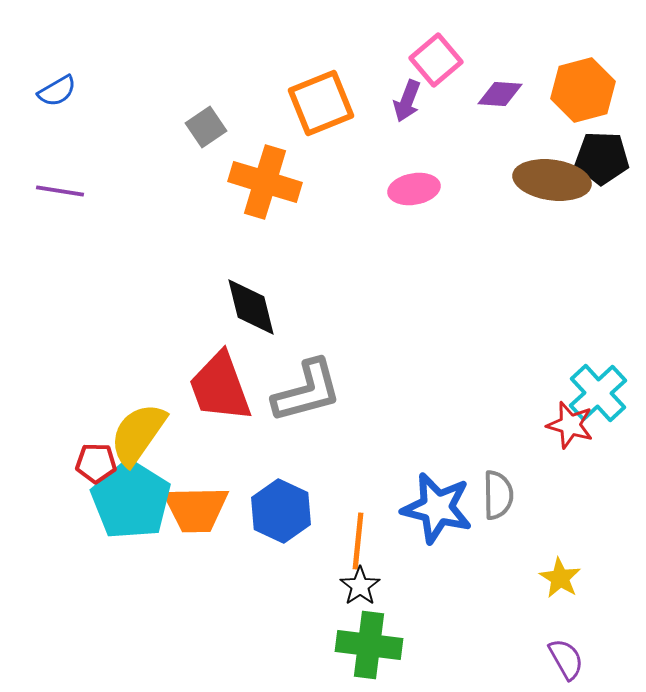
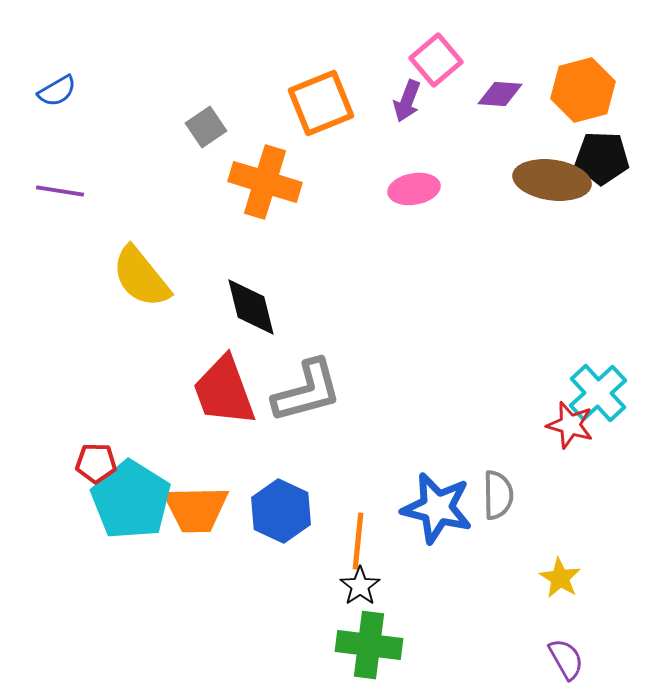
red trapezoid: moved 4 px right, 4 px down
yellow semicircle: moved 3 px right, 157 px up; rotated 74 degrees counterclockwise
